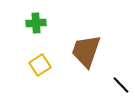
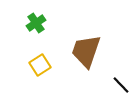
green cross: rotated 30 degrees counterclockwise
